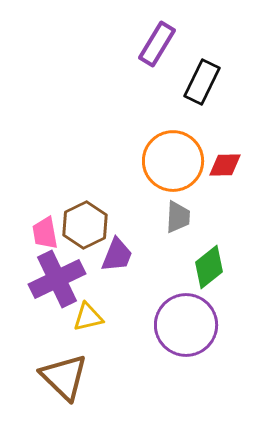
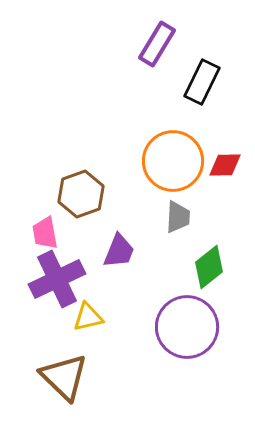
brown hexagon: moved 4 px left, 31 px up; rotated 6 degrees clockwise
purple trapezoid: moved 2 px right, 4 px up
purple circle: moved 1 px right, 2 px down
